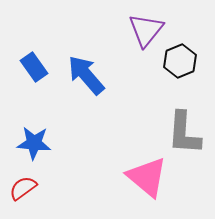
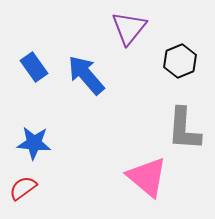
purple triangle: moved 17 px left, 2 px up
gray L-shape: moved 4 px up
